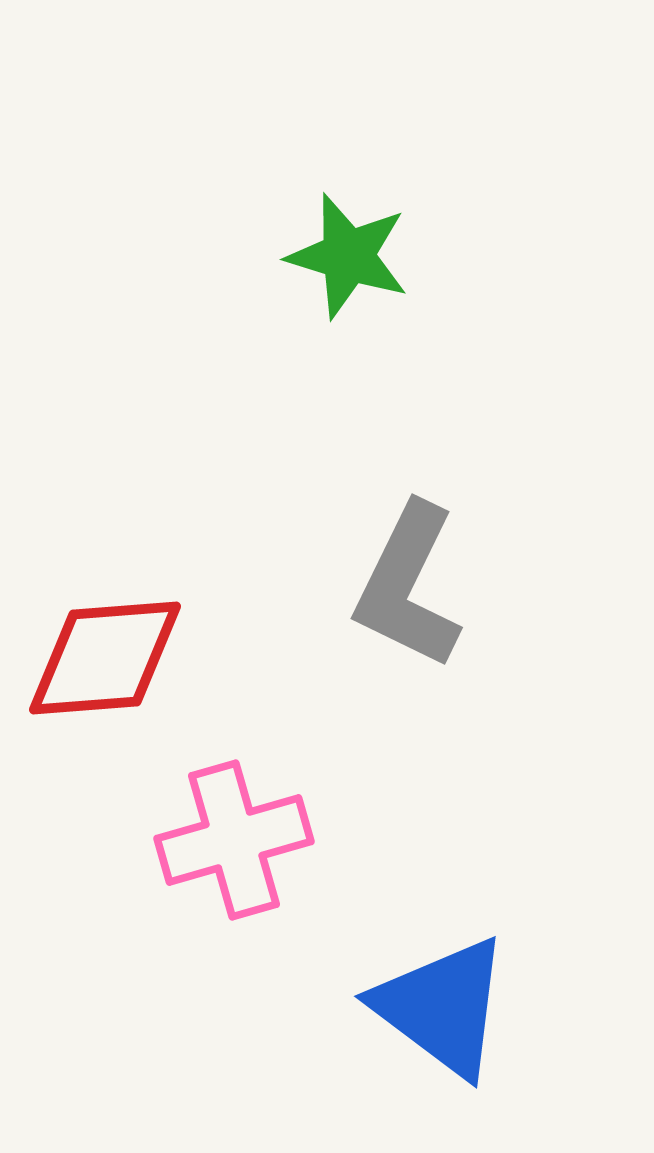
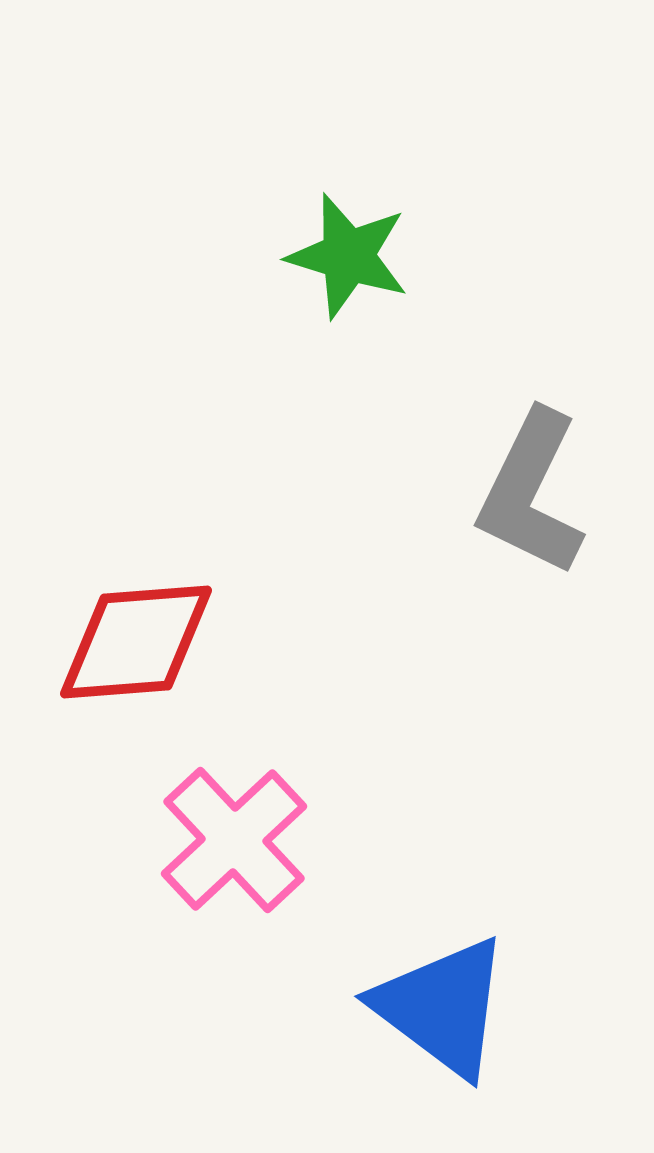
gray L-shape: moved 123 px right, 93 px up
red diamond: moved 31 px right, 16 px up
pink cross: rotated 27 degrees counterclockwise
